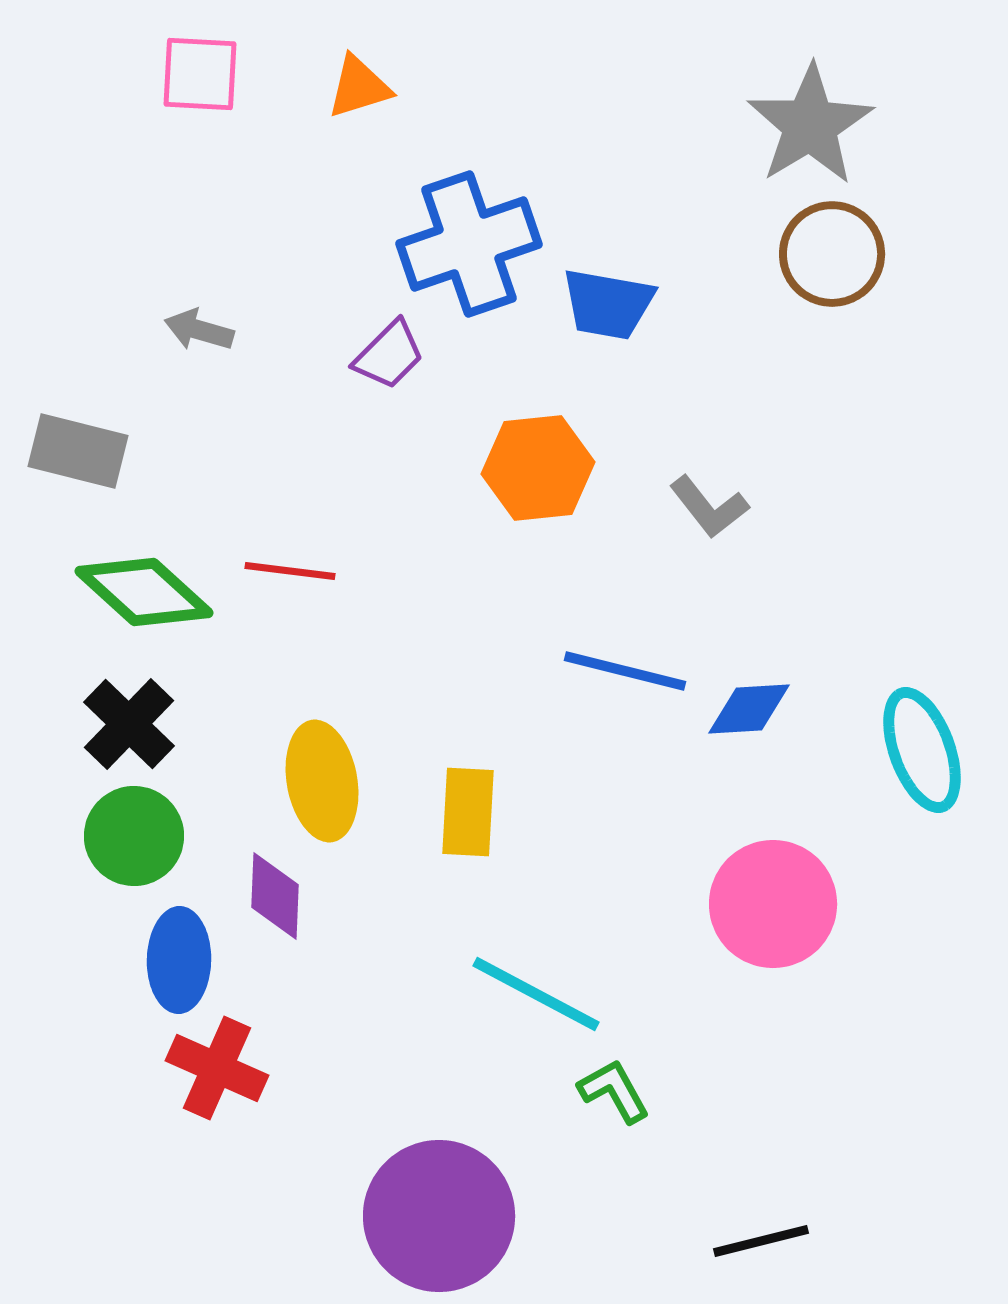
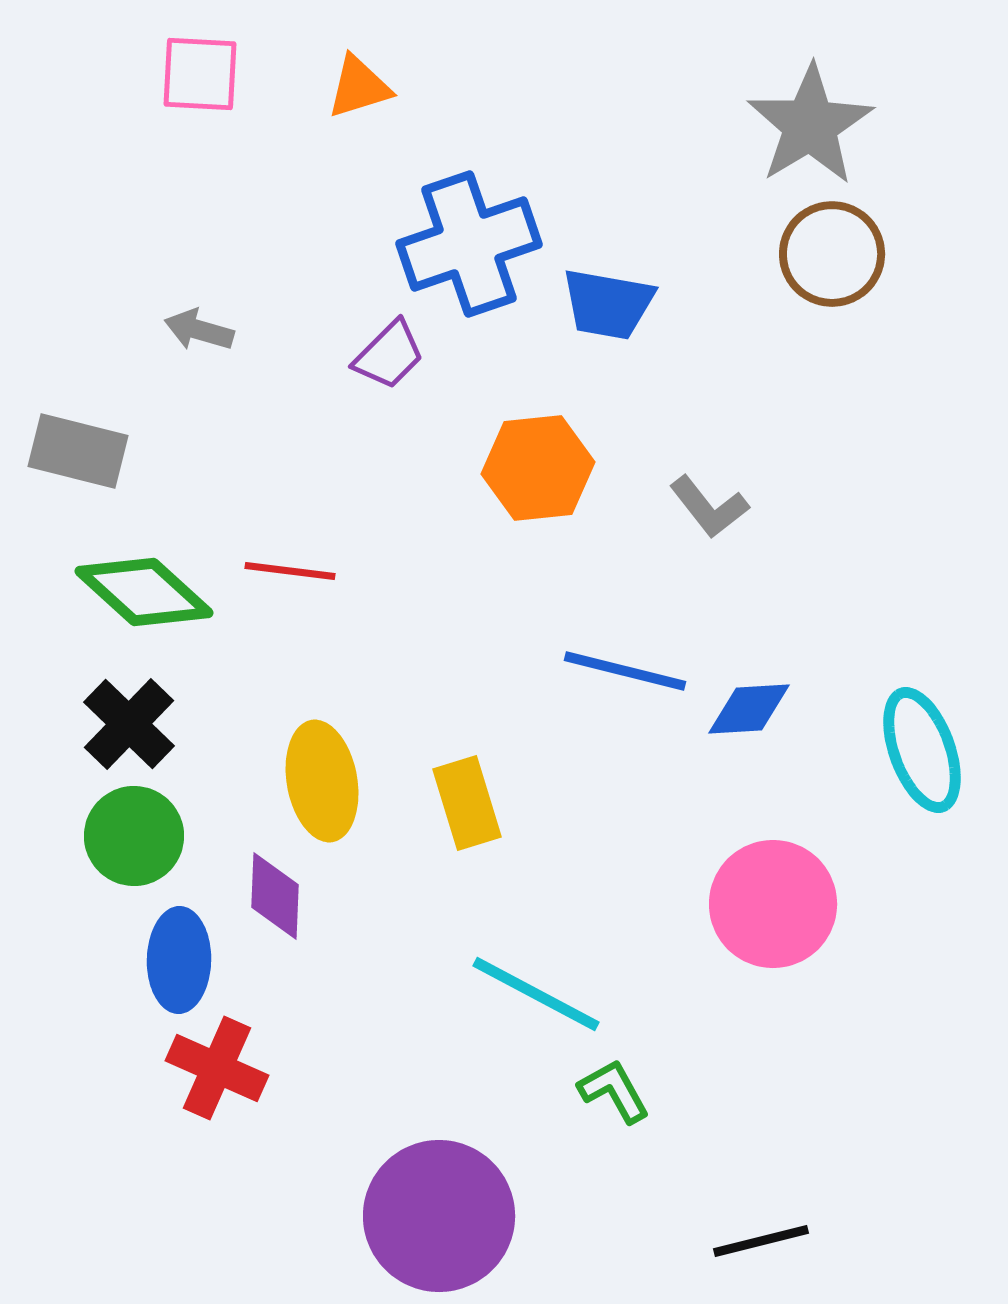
yellow rectangle: moved 1 px left, 9 px up; rotated 20 degrees counterclockwise
